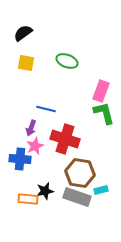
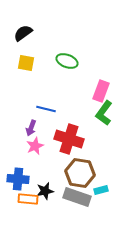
green L-shape: rotated 130 degrees counterclockwise
red cross: moved 4 px right
blue cross: moved 2 px left, 20 px down
